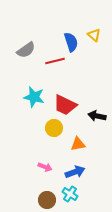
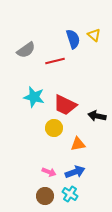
blue semicircle: moved 2 px right, 3 px up
pink arrow: moved 4 px right, 5 px down
brown circle: moved 2 px left, 4 px up
